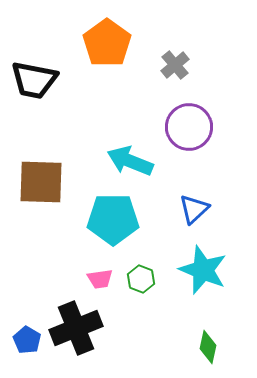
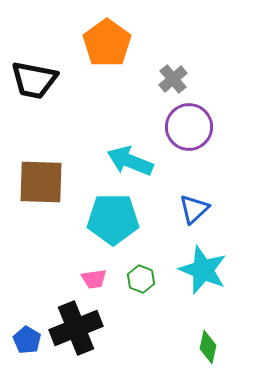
gray cross: moved 2 px left, 14 px down
pink trapezoid: moved 6 px left
